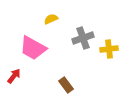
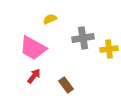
yellow semicircle: moved 1 px left
gray cross: rotated 10 degrees clockwise
red arrow: moved 20 px right
